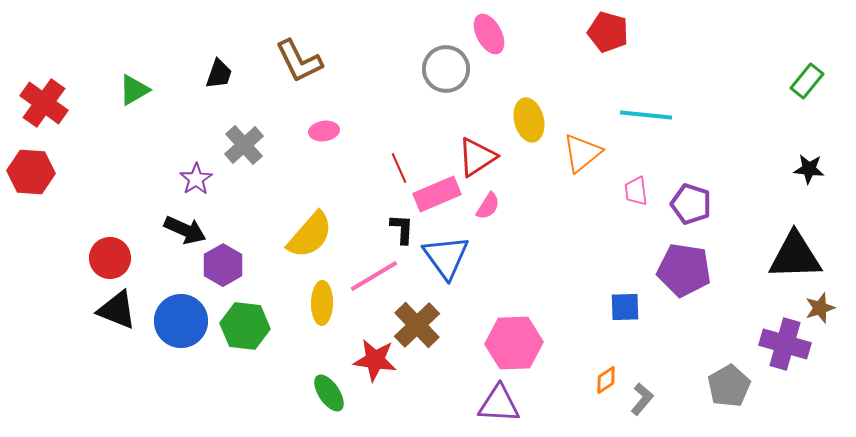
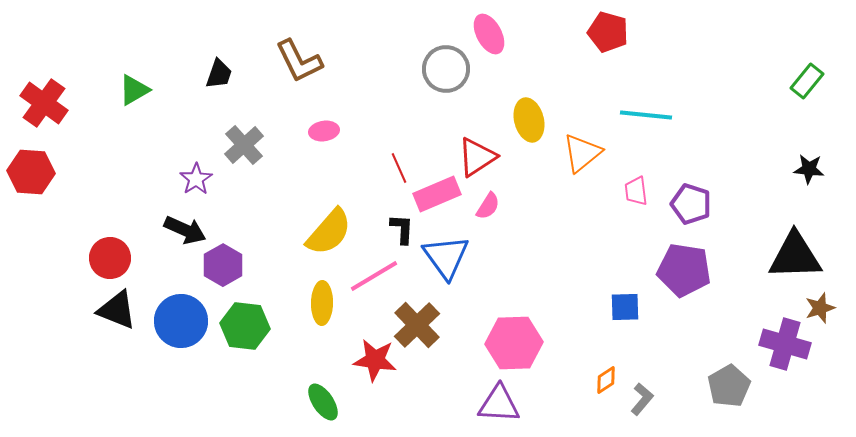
yellow semicircle at (310, 235): moved 19 px right, 3 px up
green ellipse at (329, 393): moved 6 px left, 9 px down
